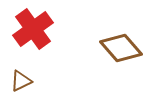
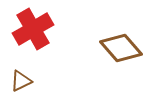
red cross: rotated 6 degrees clockwise
